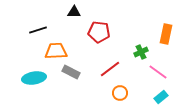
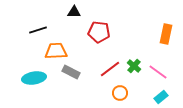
green cross: moved 7 px left, 14 px down; rotated 24 degrees counterclockwise
